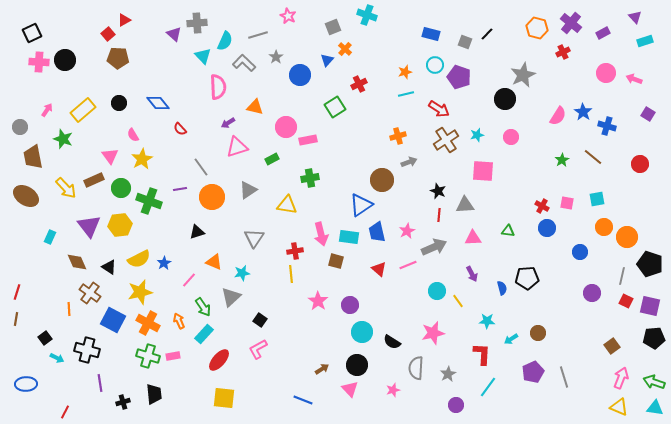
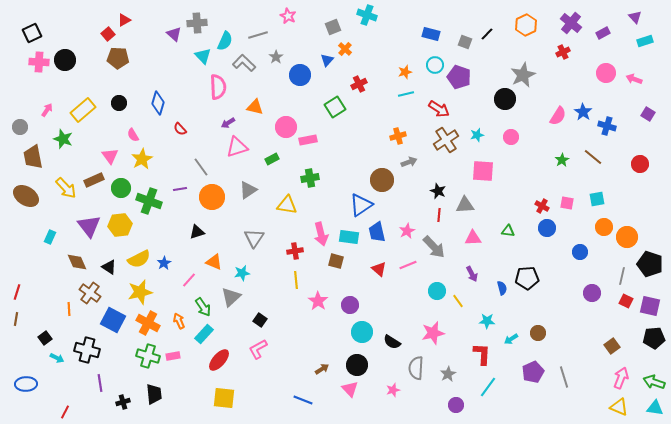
orange hexagon at (537, 28): moved 11 px left, 3 px up; rotated 20 degrees clockwise
blue diamond at (158, 103): rotated 55 degrees clockwise
gray arrow at (434, 247): rotated 70 degrees clockwise
yellow line at (291, 274): moved 5 px right, 6 px down
